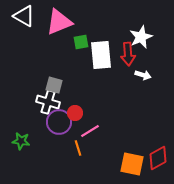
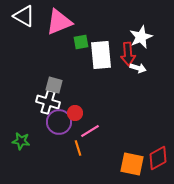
white arrow: moved 5 px left, 7 px up
